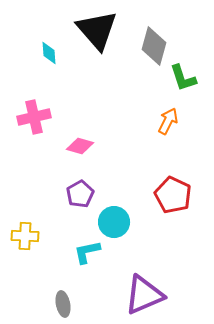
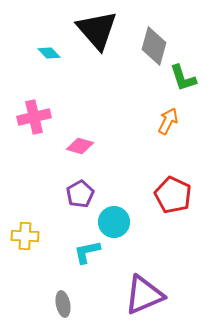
cyan diamond: rotated 40 degrees counterclockwise
